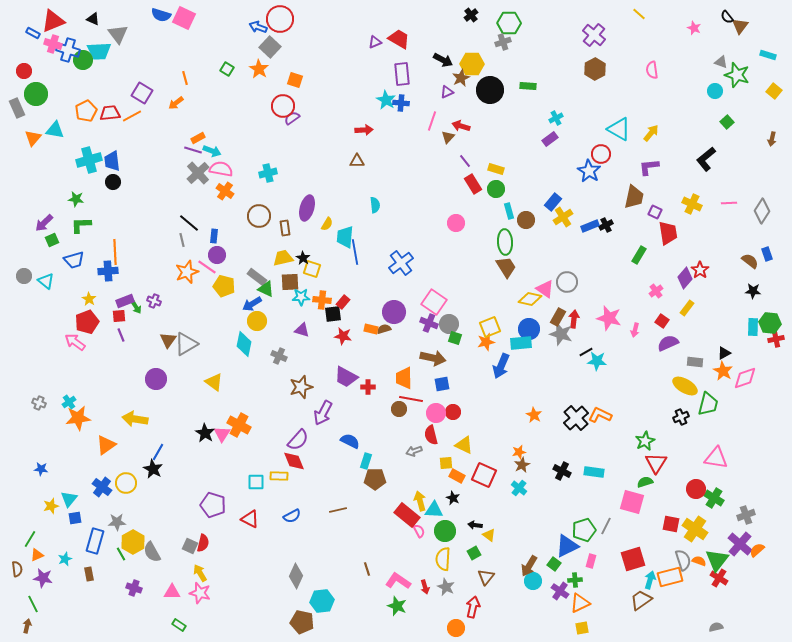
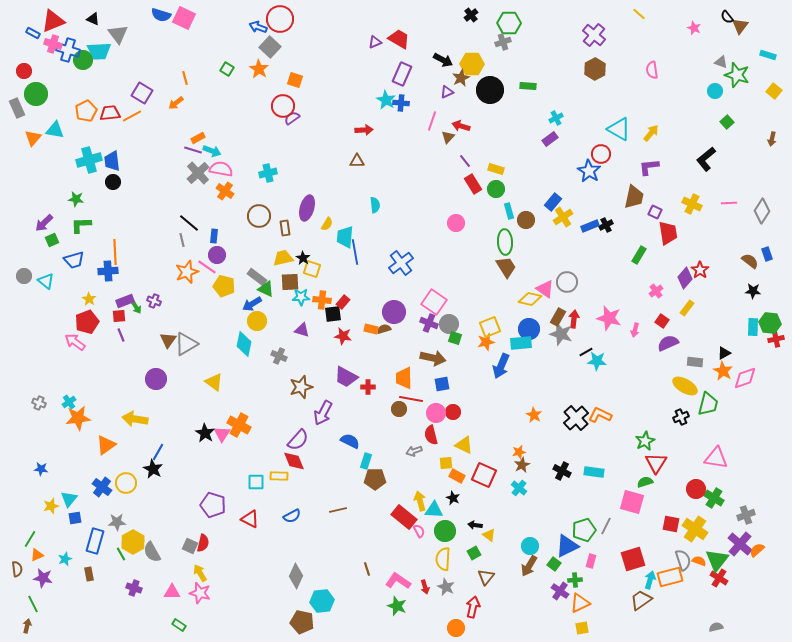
purple rectangle at (402, 74): rotated 30 degrees clockwise
red rectangle at (407, 515): moved 3 px left, 2 px down
cyan circle at (533, 581): moved 3 px left, 35 px up
